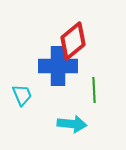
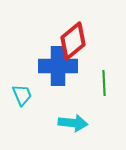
green line: moved 10 px right, 7 px up
cyan arrow: moved 1 px right, 1 px up
